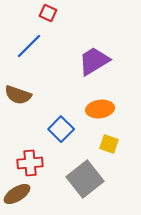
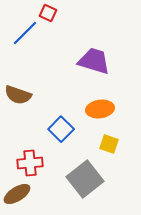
blue line: moved 4 px left, 13 px up
purple trapezoid: rotated 48 degrees clockwise
